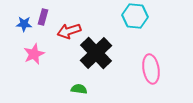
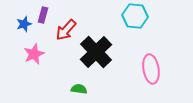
purple rectangle: moved 2 px up
blue star: rotated 21 degrees counterclockwise
red arrow: moved 3 px left, 1 px up; rotated 30 degrees counterclockwise
black cross: moved 1 px up
